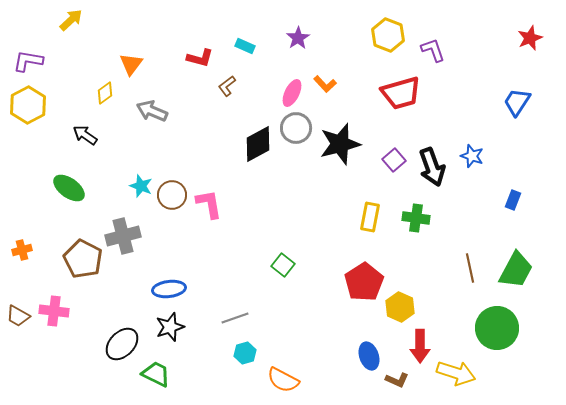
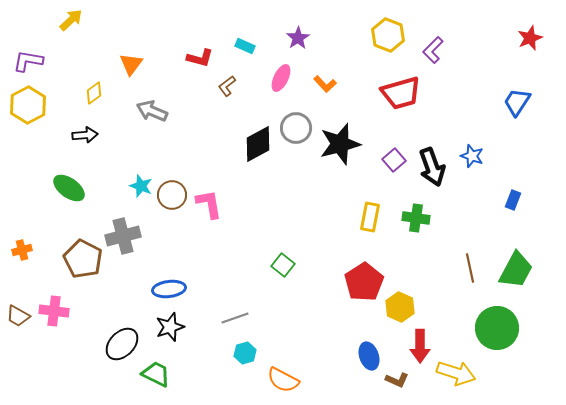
purple L-shape at (433, 50): rotated 116 degrees counterclockwise
yellow diamond at (105, 93): moved 11 px left
pink ellipse at (292, 93): moved 11 px left, 15 px up
black arrow at (85, 135): rotated 140 degrees clockwise
